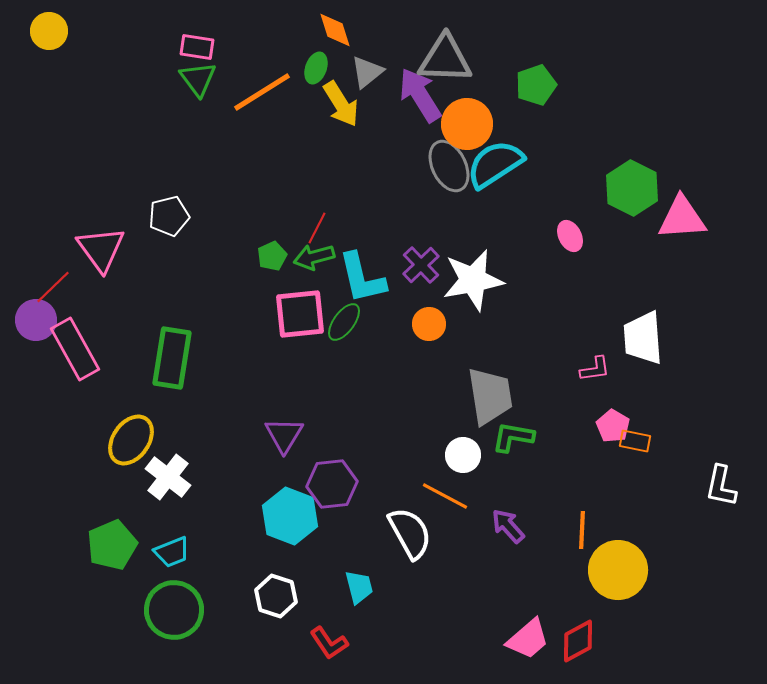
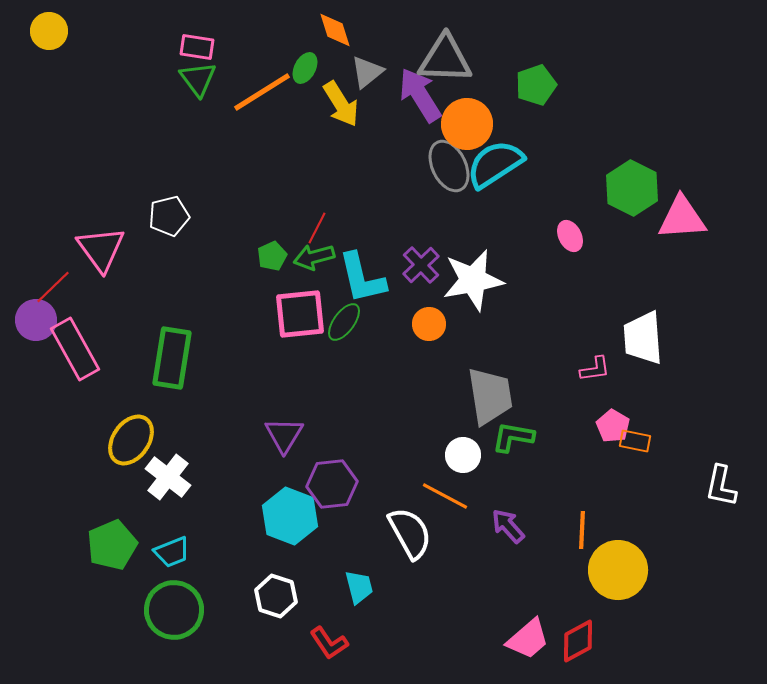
green ellipse at (316, 68): moved 11 px left; rotated 8 degrees clockwise
